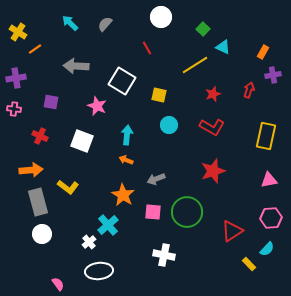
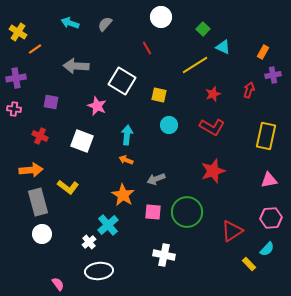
cyan arrow at (70, 23): rotated 24 degrees counterclockwise
